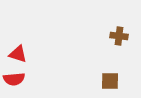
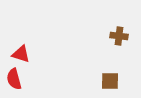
red triangle: moved 3 px right
red semicircle: rotated 80 degrees clockwise
